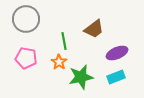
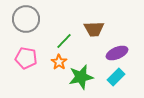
brown trapezoid: rotated 35 degrees clockwise
green line: rotated 54 degrees clockwise
cyan rectangle: rotated 24 degrees counterclockwise
